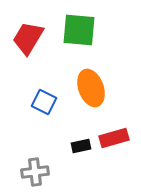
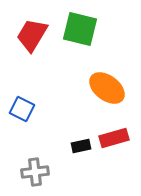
green square: moved 1 px right, 1 px up; rotated 9 degrees clockwise
red trapezoid: moved 4 px right, 3 px up
orange ellipse: moved 16 px right; rotated 33 degrees counterclockwise
blue square: moved 22 px left, 7 px down
